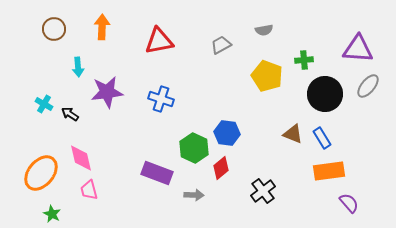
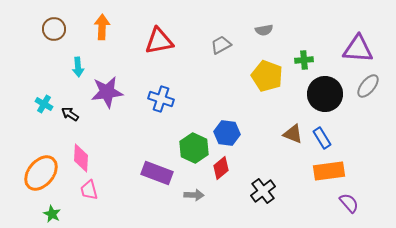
pink diamond: rotated 16 degrees clockwise
